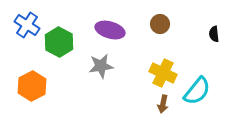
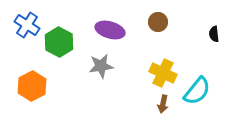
brown circle: moved 2 px left, 2 px up
